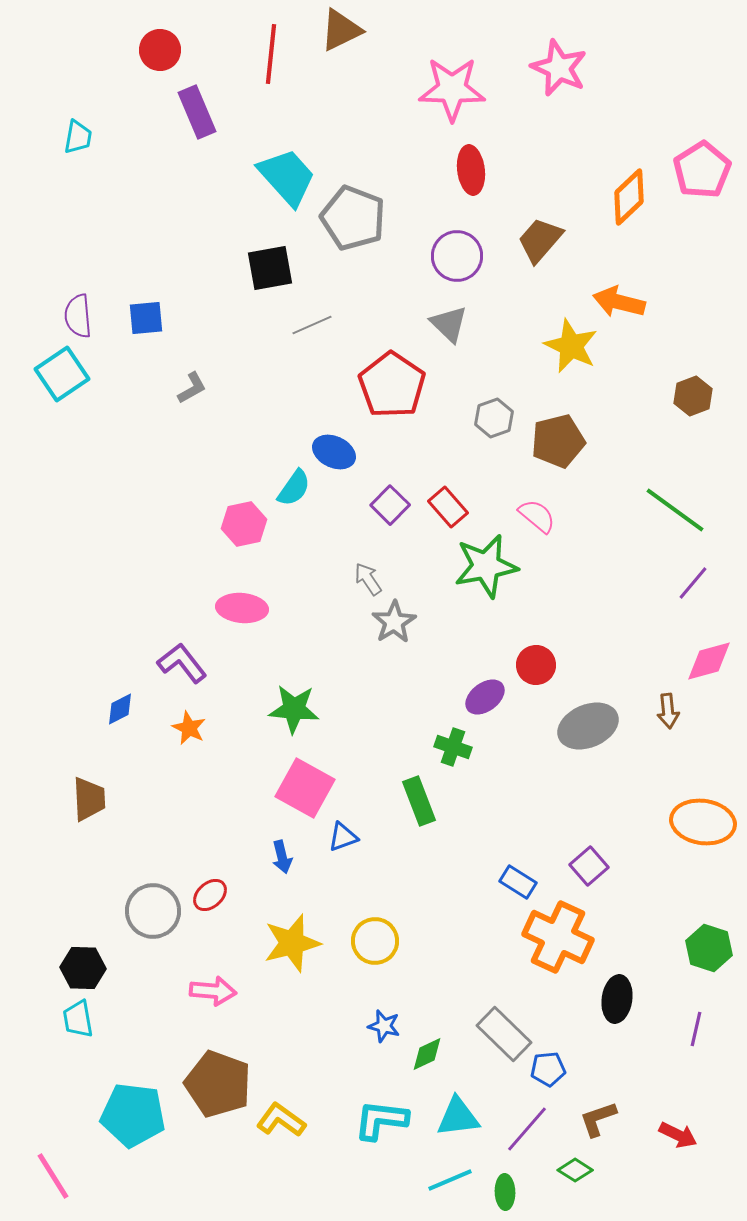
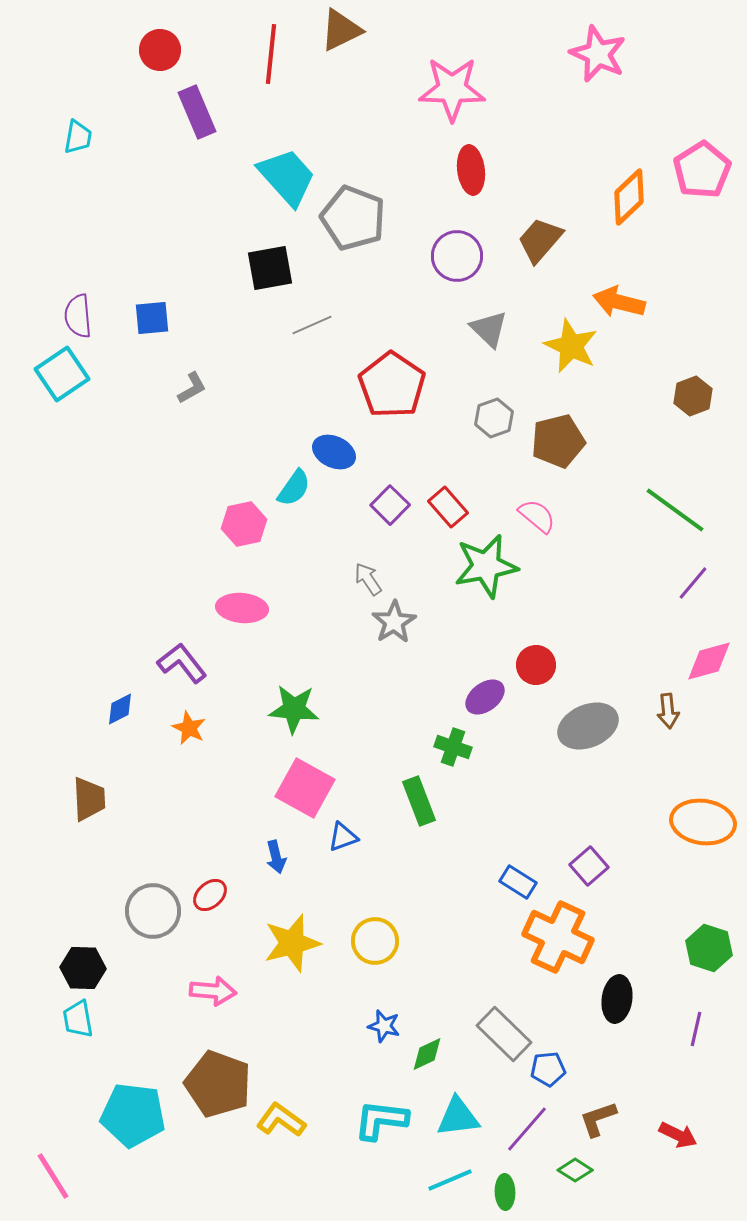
pink star at (559, 68): moved 39 px right, 14 px up
blue square at (146, 318): moved 6 px right
gray triangle at (449, 324): moved 40 px right, 5 px down
blue arrow at (282, 857): moved 6 px left
